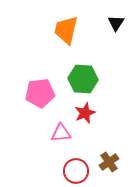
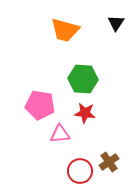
orange trapezoid: moved 1 px left; rotated 88 degrees counterclockwise
pink pentagon: moved 12 px down; rotated 16 degrees clockwise
red star: rotated 30 degrees clockwise
pink triangle: moved 1 px left, 1 px down
red circle: moved 4 px right
